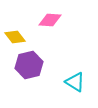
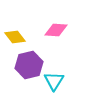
pink diamond: moved 6 px right, 10 px down
cyan triangle: moved 21 px left, 1 px up; rotated 30 degrees clockwise
